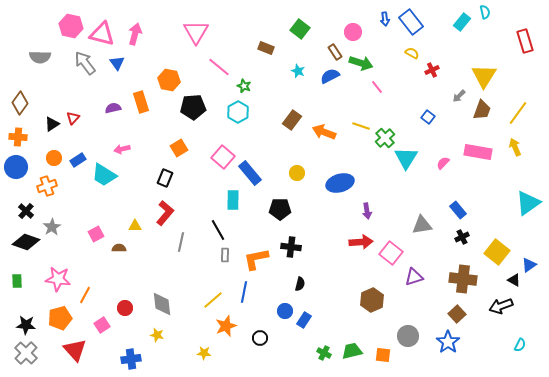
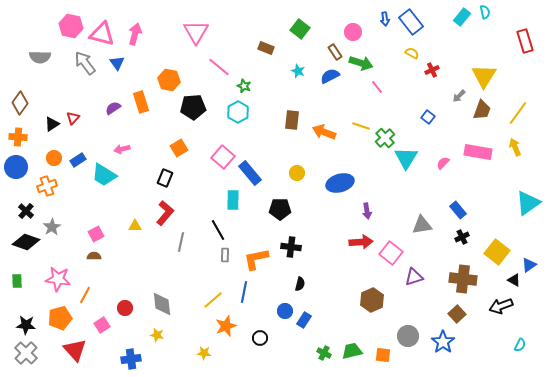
cyan rectangle at (462, 22): moved 5 px up
purple semicircle at (113, 108): rotated 21 degrees counterclockwise
brown rectangle at (292, 120): rotated 30 degrees counterclockwise
brown semicircle at (119, 248): moved 25 px left, 8 px down
blue star at (448, 342): moved 5 px left
